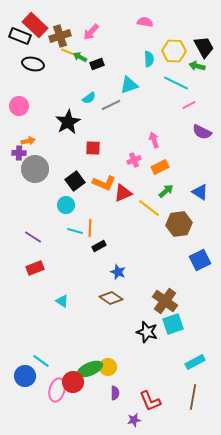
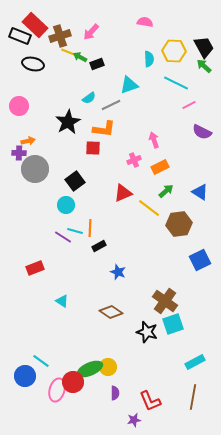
green arrow at (197, 66): moved 7 px right; rotated 28 degrees clockwise
orange L-shape at (104, 183): moved 54 px up; rotated 15 degrees counterclockwise
purple line at (33, 237): moved 30 px right
brown diamond at (111, 298): moved 14 px down
